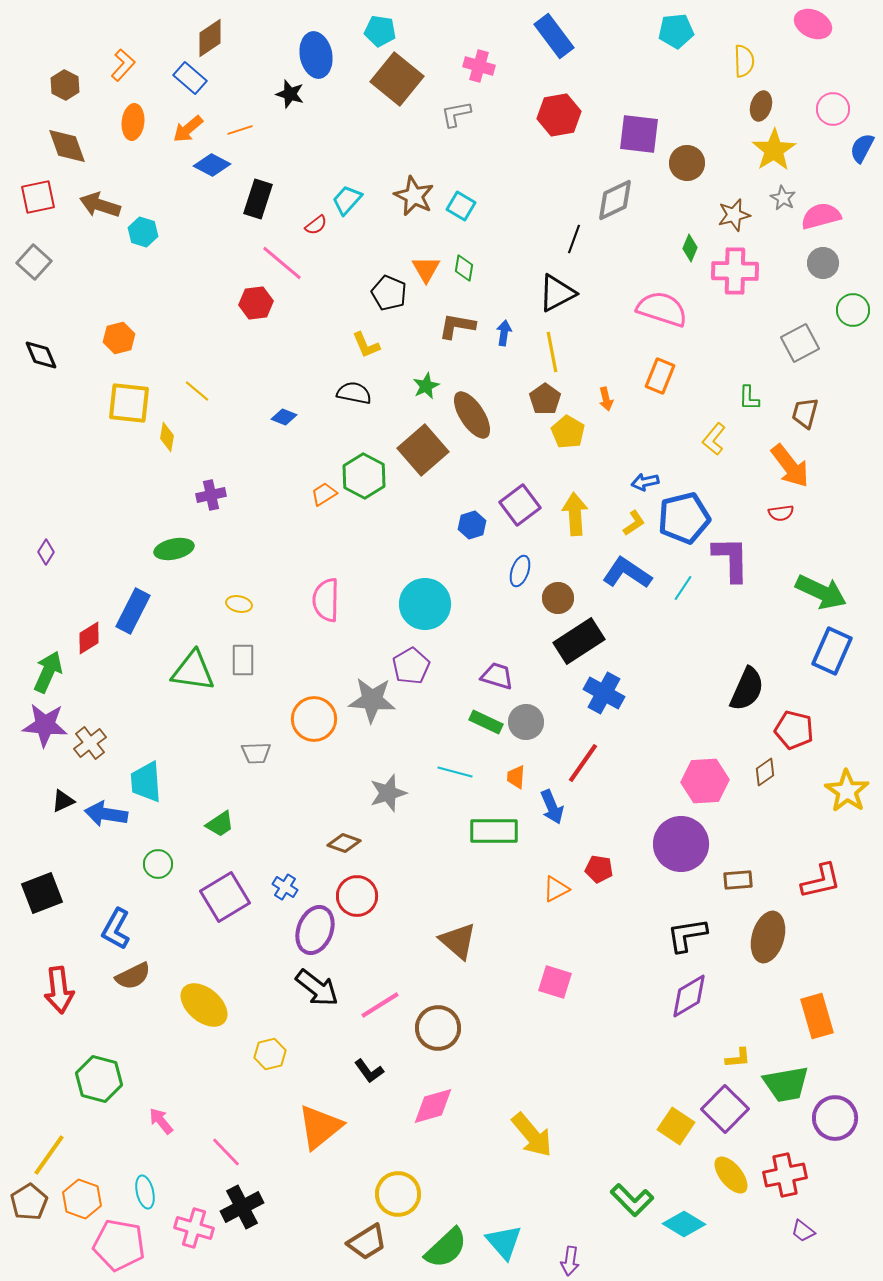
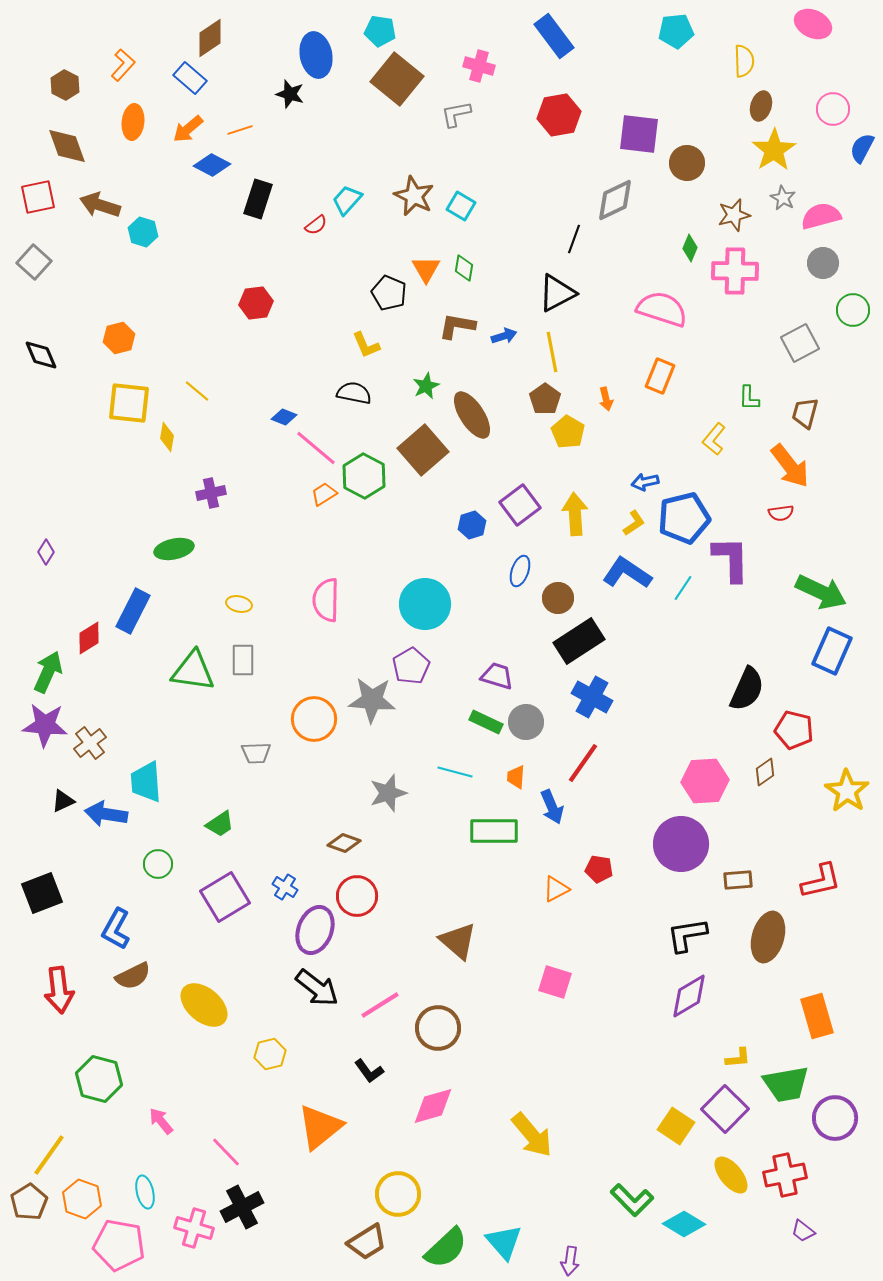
pink line at (282, 263): moved 34 px right, 185 px down
blue arrow at (504, 333): moved 3 px down; rotated 65 degrees clockwise
purple cross at (211, 495): moved 2 px up
blue cross at (604, 693): moved 12 px left, 4 px down
